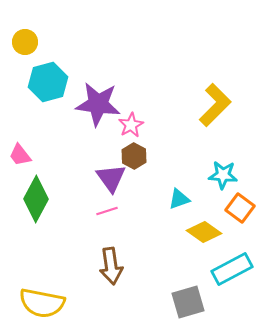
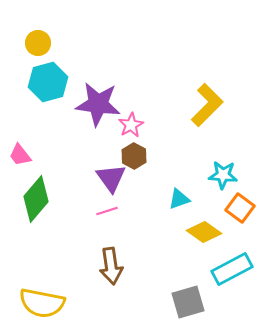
yellow circle: moved 13 px right, 1 px down
yellow L-shape: moved 8 px left
green diamond: rotated 12 degrees clockwise
